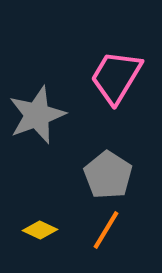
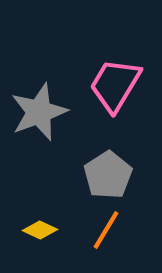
pink trapezoid: moved 1 px left, 8 px down
gray star: moved 2 px right, 3 px up
gray pentagon: rotated 6 degrees clockwise
